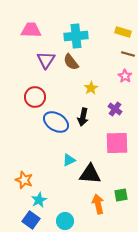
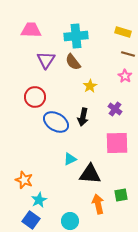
brown semicircle: moved 2 px right
yellow star: moved 1 px left, 2 px up
cyan triangle: moved 1 px right, 1 px up
cyan circle: moved 5 px right
